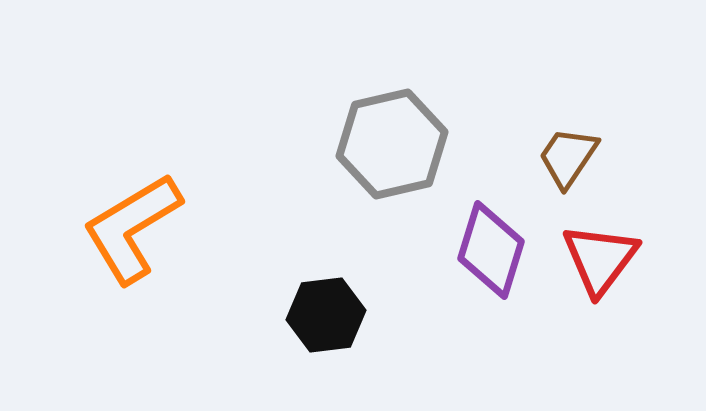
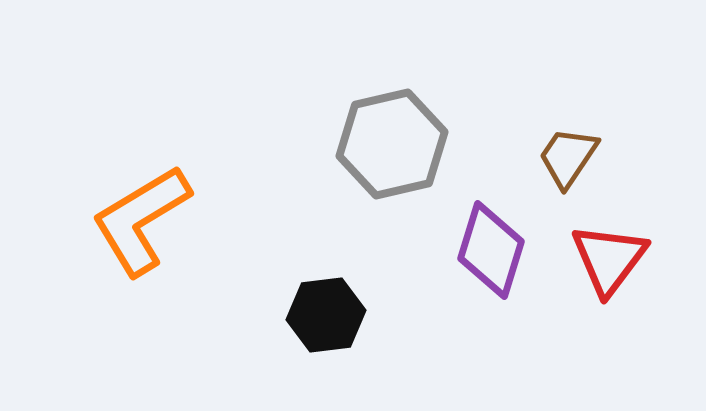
orange L-shape: moved 9 px right, 8 px up
red triangle: moved 9 px right
